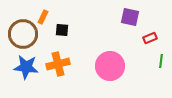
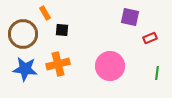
orange rectangle: moved 2 px right, 4 px up; rotated 56 degrees counterclockwise
green line: moved 4 px left, 12 px down
blue star: moved 1 px left, 2 px down
